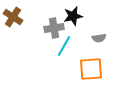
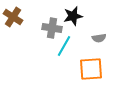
gray cross: moved 2 px left; rotated 18 degrees clockwise
